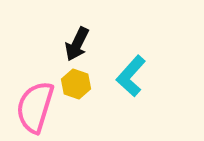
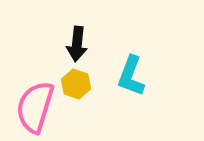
black arrow: rotated 20 degrees counterclockwise
cyan L-shape: rotated 21 degrees counterclockwise
